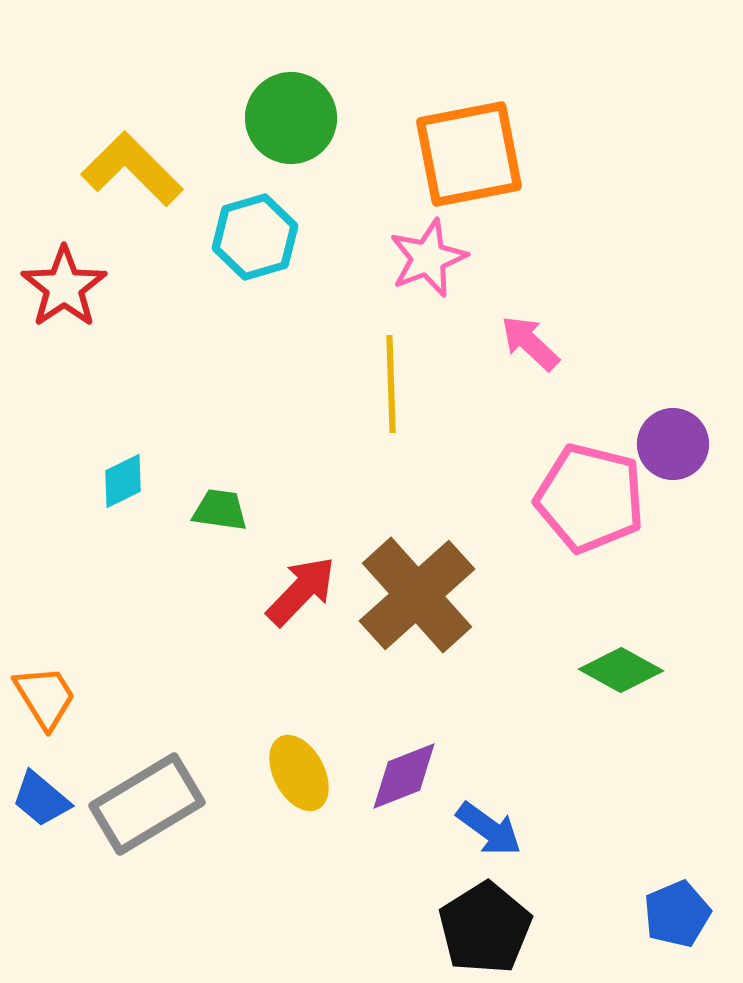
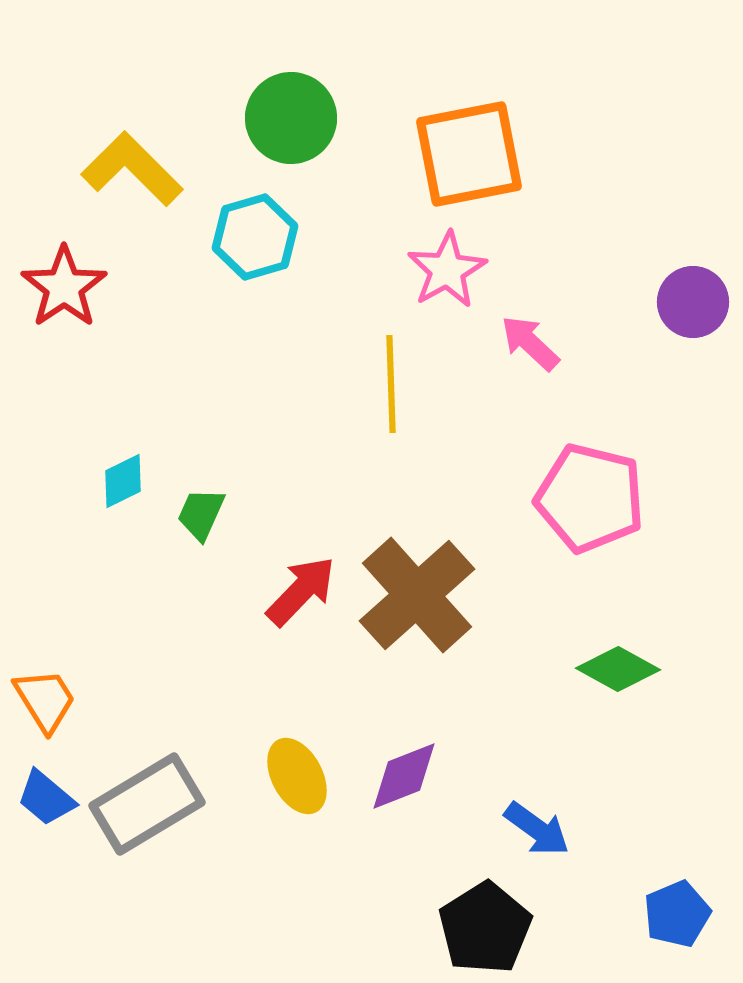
pink star: moved 19 px right, 12 px down; rotated 8 degrees counterclockwise
purple circle: moved 20 px right, 142 px up
green trapezoid: moved 19 px left, 4 px down; rotated 74 degrees counterclockwise
green diamond: moved 3 px left, 1 px up
orange trapezoid: moved 3 px down
yellow ellipse: moved 2 px left, 3 px down
blue trapezoid: moved 5 px right, 1 px up
blue arrow: moved 48 px right
